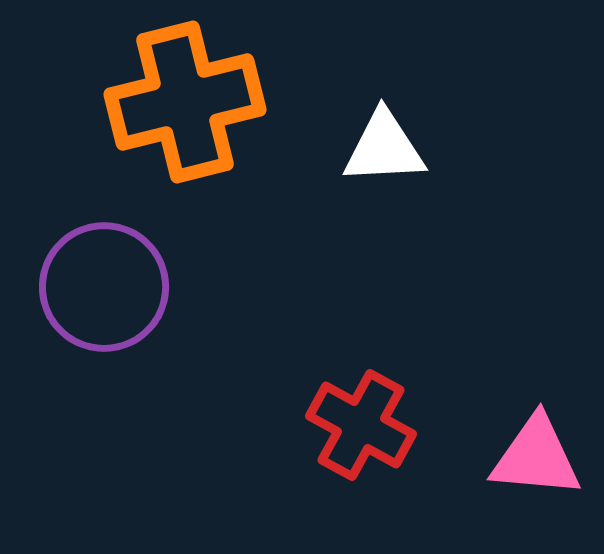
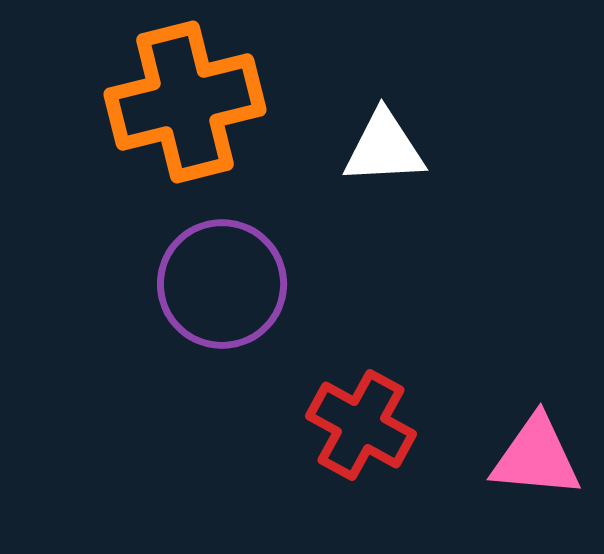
purple circle: moved 118 px right, 3 px up
